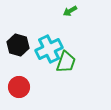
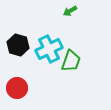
green trapezoid: moved 5 px right, 1 px up
red circle: moved 2 px left, 1 px down
